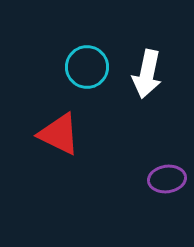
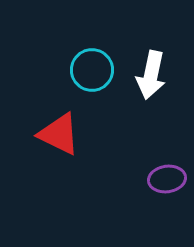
cyan circle: moved 5 px right, 3 px down
white arrow: moved 4 px right, 1 px down
